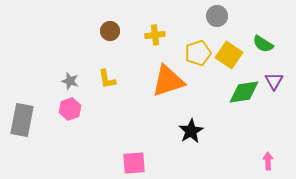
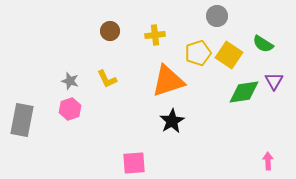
yellow L-shape: rotated 15 degrees counterclockwise
black star: moved 19 px left, 10 px up
